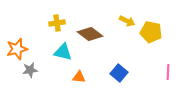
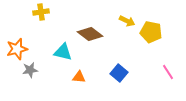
yellow cross: moved 16 px left, 11 px up
pink line: rotated 35 degrees counterclockwise
